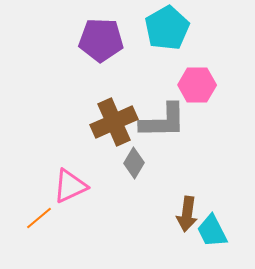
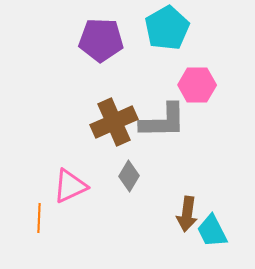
gray diamond: moved 5 px left, 13 px down
orange line: rotated 48 degrees counterclockwise
